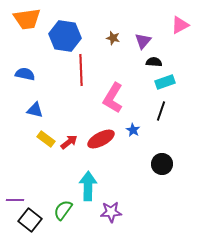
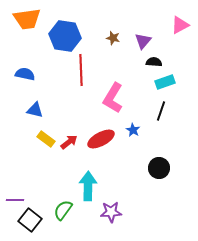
black circle: moved 3 px left, 4 px down
